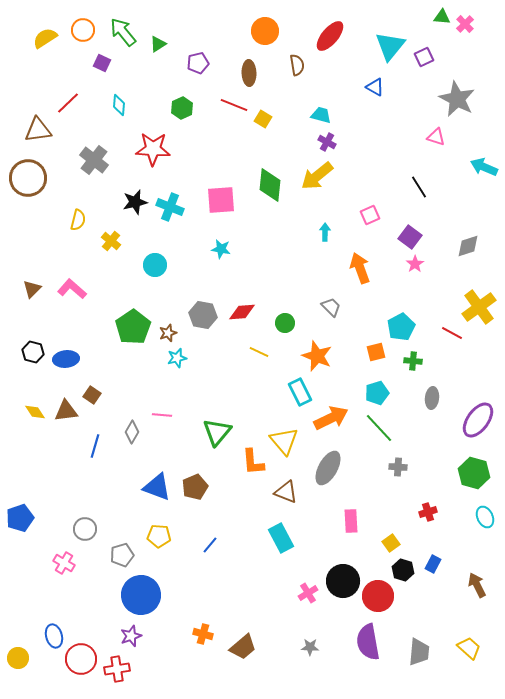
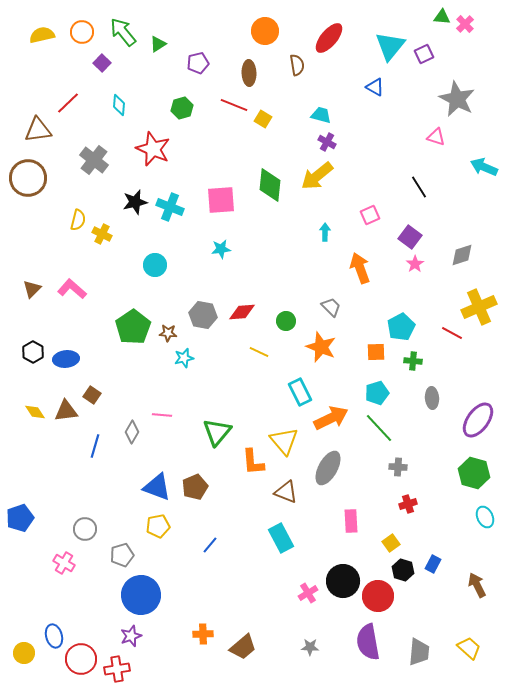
orange circle at (83, 30): moved 1 px left, 2 px down
red ellipse at (330, 36): moved 1 px left, 2 px down
yellow semicircle at (45, 38): moved 3 px left, 3 px up; rotated 20 degrees clockwise
purple square at (424, 57): moved 3 px up
purple square at (102, 63): rotated 18 degrees clockwise
green hexagon at (182, 108): rotated 10 degrees clockwise
red star at (153, 149): rotated 20 degrees clockwise
yellow cross at (111, 241): moved 9 px left, 7 px up; rotated 12 degrees counterclockwise
gray diamond at (468, 246): moved 6 px left, 9 px down
cyan star at (221, 249): rotated 18 degrees counterclockwise
yellow cross at (479, 307): rotated 12 degrees clockwise
green circle at (285, 323): moved 1 px right, 2 px up
brown star at (168, 333): rotated 24 degrees clockwise
black hexagon at (33, 352): rotated 15 degrees clockwise
orange square at (376, 352): rotated 12 degrees clockwise
orange star at (317, 356): moved 4 px right, 9 px up
cyan star at (177, 358): moved 7 px right
gray ellipse at (432, 398): rotated 10 degrees counterclockwise
red cross at (428, 512): moved 20 px left, 8 px up
yellow pentagon at (159, 536): moved 1 px left, 10 px up; rotated 15 degrees counterclockwise
orange cross at (203, 634): rotated 18 degrees counterclockwise
yellow circle at (18, 658): moved 6 px right, 5 px up
